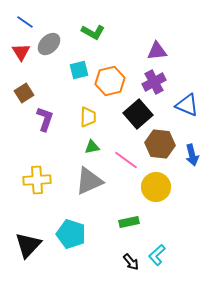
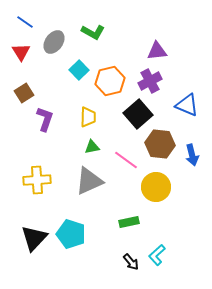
gray ellipse: moved 5 px right, 2 px up; rotated 10 degrees counterclockwise
cyan square: rotated 30 degrees counterclockwise
purple cross: moved 4 px left, 1 px up
black triangle: moved 6 px right, 7 px up
